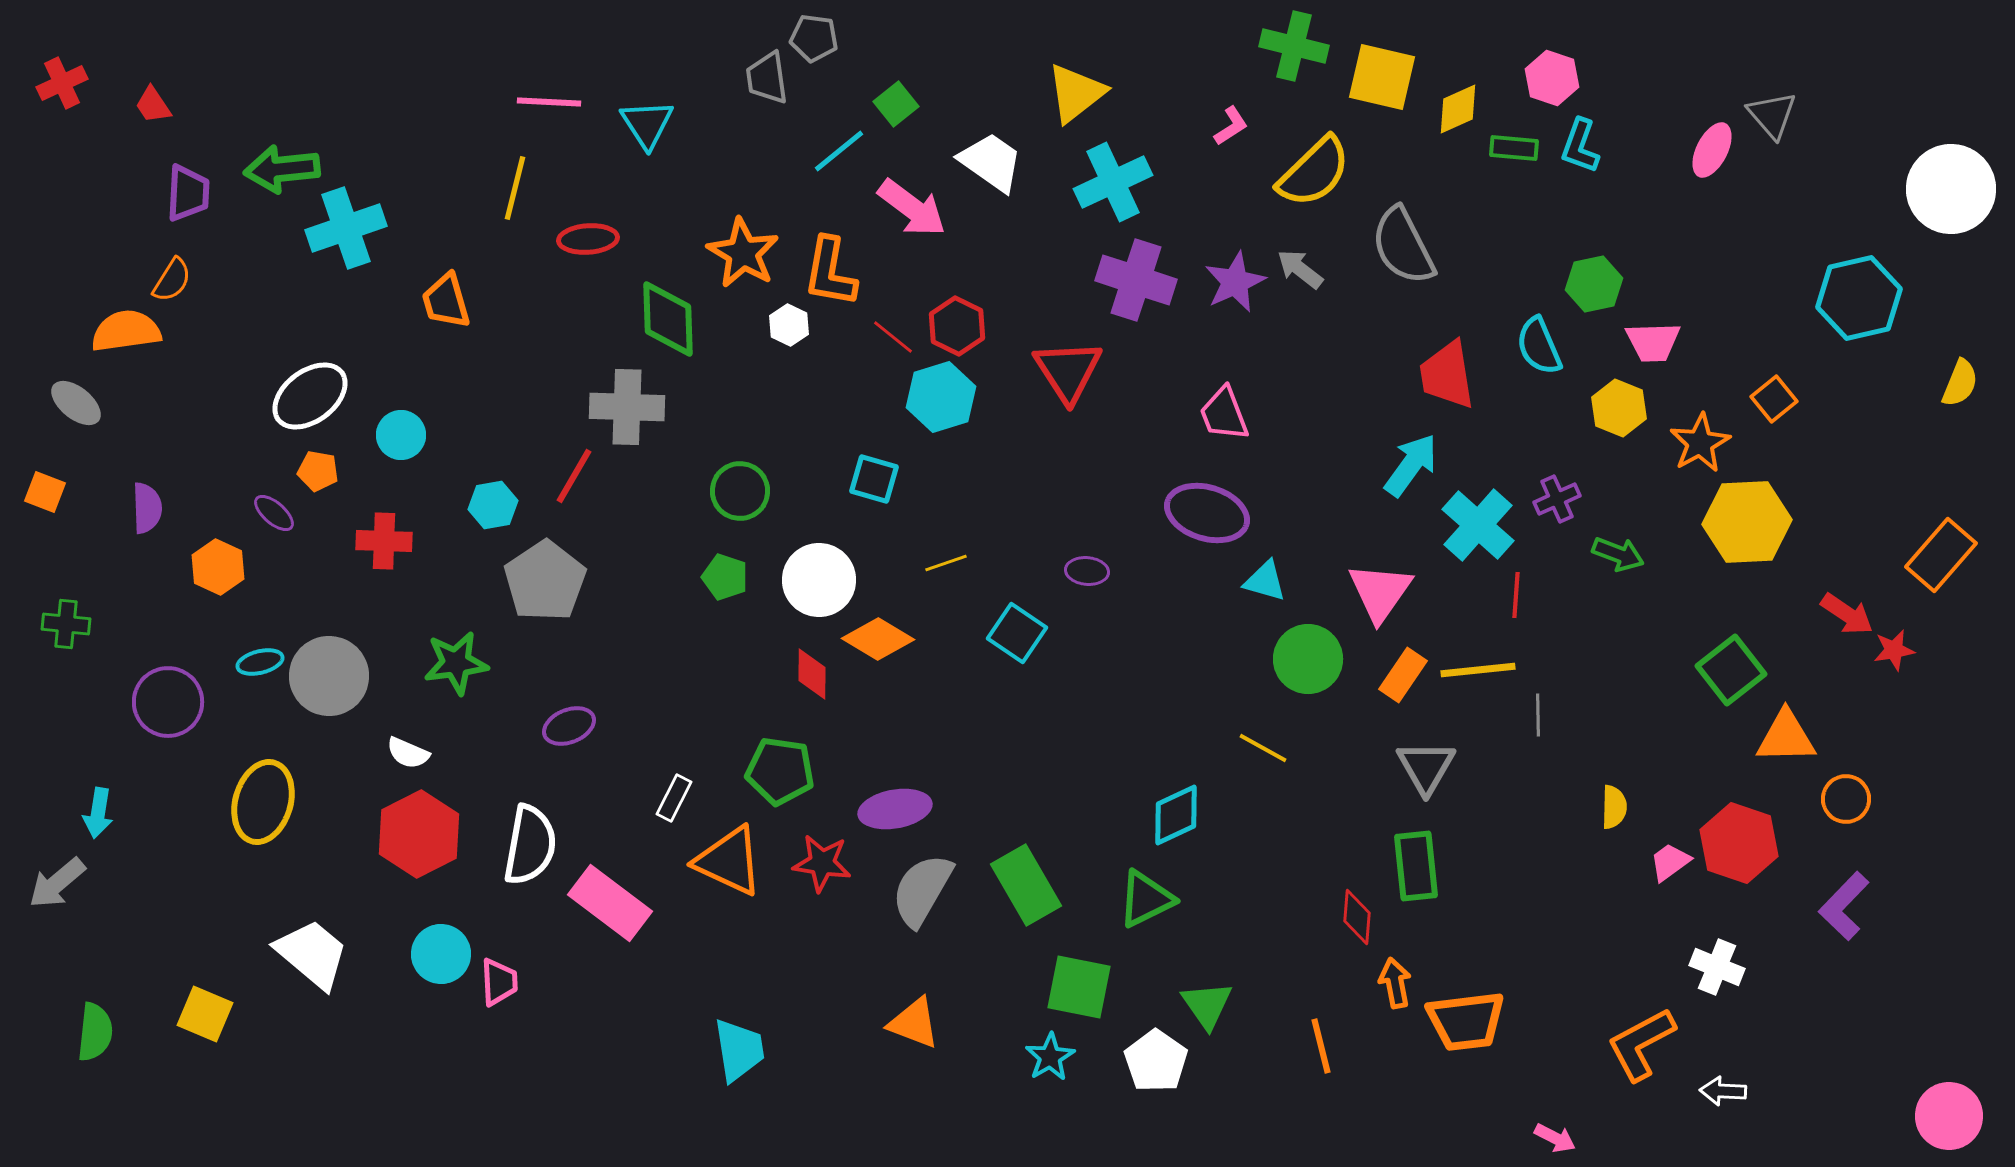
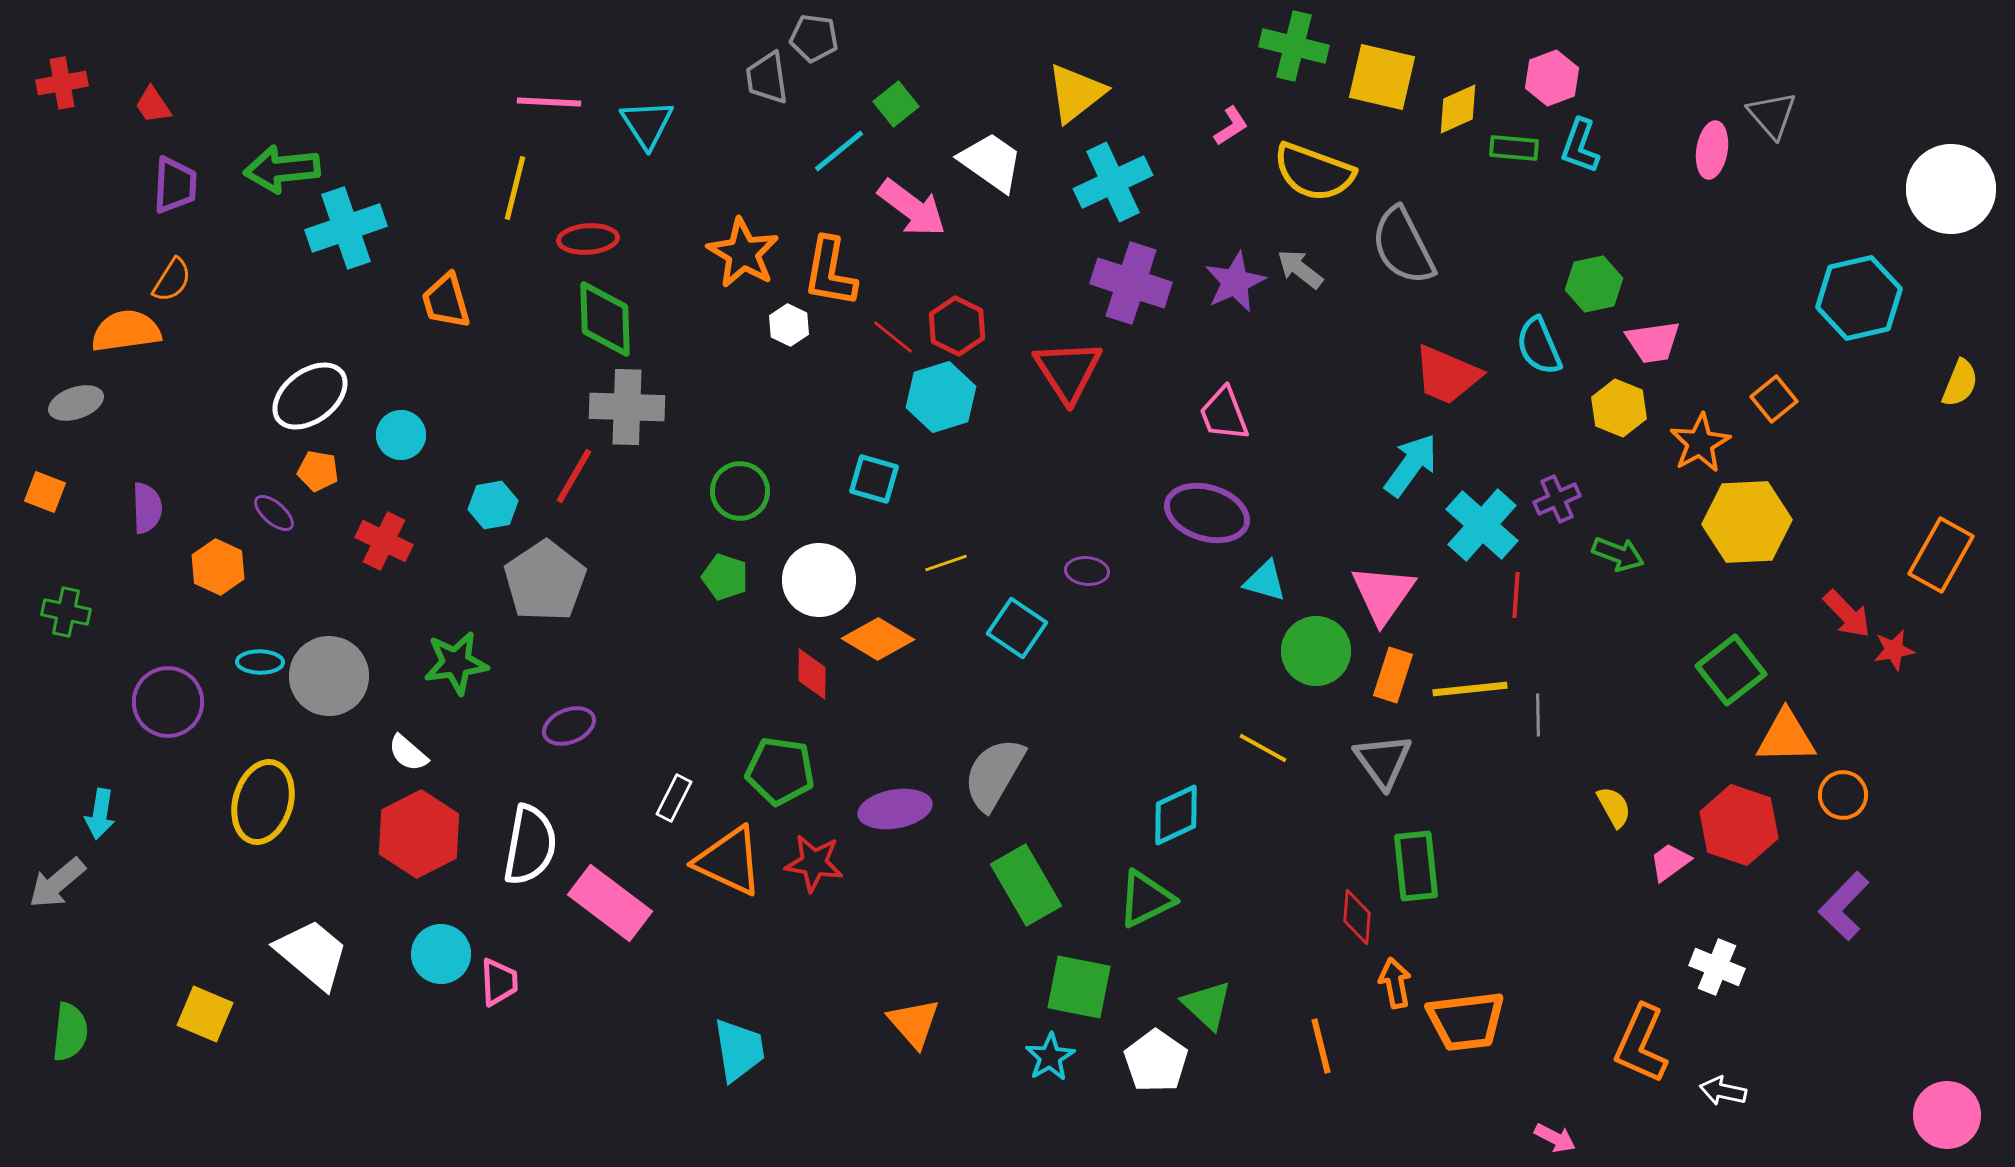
pink hexagon at (1552, 78): rotated 20 degrees clockwise
red cross at (62, 83): rotated 15 degrees clockwise
pink ellipse at (1712, 150): rotated 18 degrees counterclockwise
yellow semicircle at (1314, 172): rotated 64 degrees clockwise
purple trapezoid at (188, 193): moved 13 px left, 8 px up
purple cross at (1136, 280): moved 5 px left, 3 px down
green diamond at (668, 319): moved 63 px left
pink trapezoid at (1653, 342): rotated 6 degrees counterclockwise
red trapezoid at (1447, 375): rotated 58 degrees counterclockwise
gray ellipse at (76, 403): rotated 58 degrees counterclockwise
cyan cross at (1478, 525): moved 4 px right
red cross at (384, 541): rotated 24 degrees clockwise
orange rectangle at (1941, 555): rotated 12 degrees counterclockwise
pink triangle at (1380, 592): moved 3 px right, 2 px down
red arrow at (1847, 614): rotated 12 degrees clockwise
green cross at (66, 624): moved 12 px up; rotated 6 degrees clockwise
cyan square at (1017, 633): moved 5 px up
green circle at (1308, 659): moved 8 px right, 8 px up
cyan ellipse at (260, 662): rotated 15 degrees clockwise
yellow line at (1478, 670): moved 8 px left, 19 px down
orange rectangle at (1403, 675): moved 10 px left; rotated 16 degrees counterclockwise
white semicircle at (408, 753): rotated 18 degrees clockwise
gray triangle at (1426, 767): moved 43 px left, 6 px up; rotated 6 degrees counterclockwise
orange circle at (1846, 799): moved 3 px left, 4 px up
yellow semicircle at (1614, 807): rotated 30 degrees counterclockwise
cyan arrow at (98, 813): moved 2 px right, 1 px down
red hexagon at (1739, 843): moved 18 px up
red star at (822, 863): moved 8 px left
gray semicircle at (922, 890): moved 72 px right, 116 px up
green triangle at (1207, 1005): rotated 12 degrees counterclockwise
orange triangle at (914, 1023): rotated 28 degrees clockwise
green semicircle at (95, 1032): moved 25 px left
orange L-shape at (1641, 1044): rotated 38 degrees counterclockwise
white arrow at (1723, 1091): rotated 9 degrees clockwise
pink circle at (1949, 1116): moved 2 px left, 1 px up
